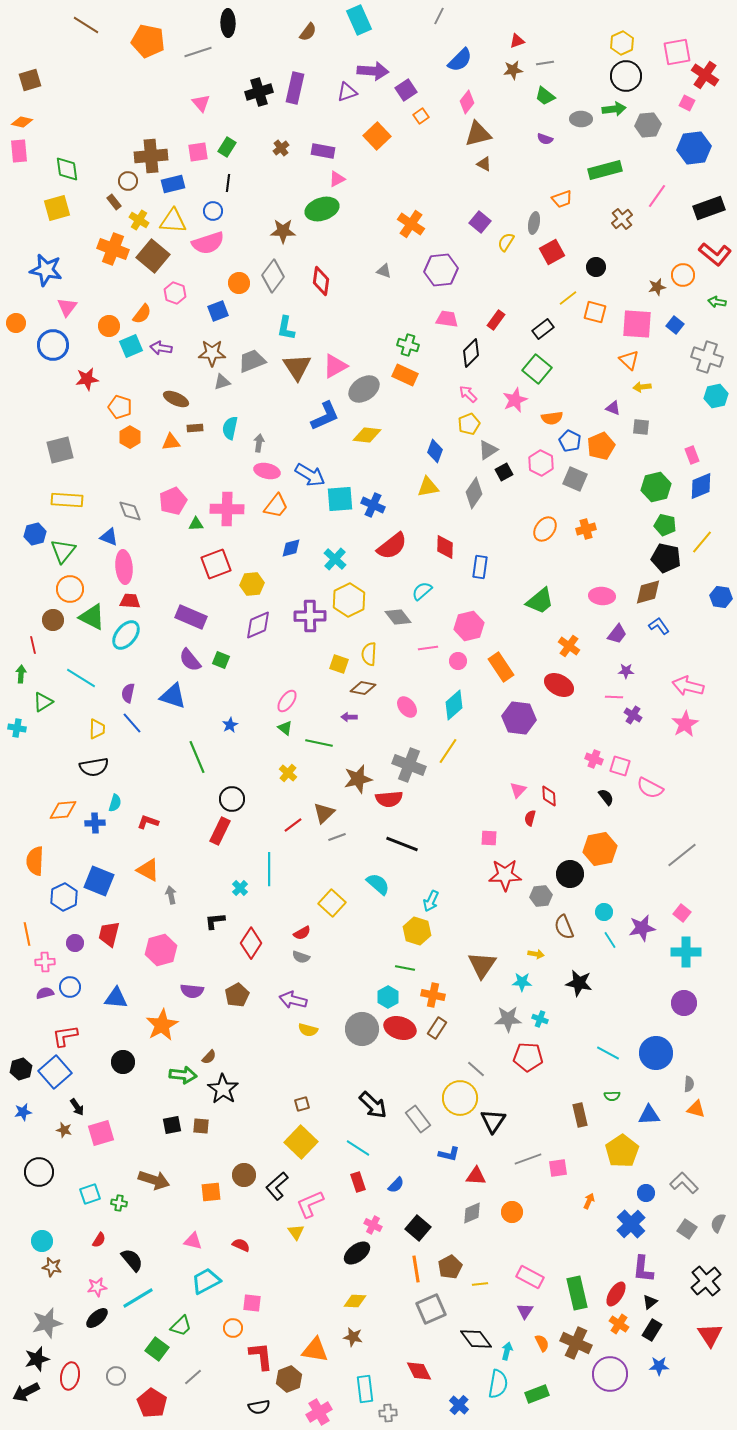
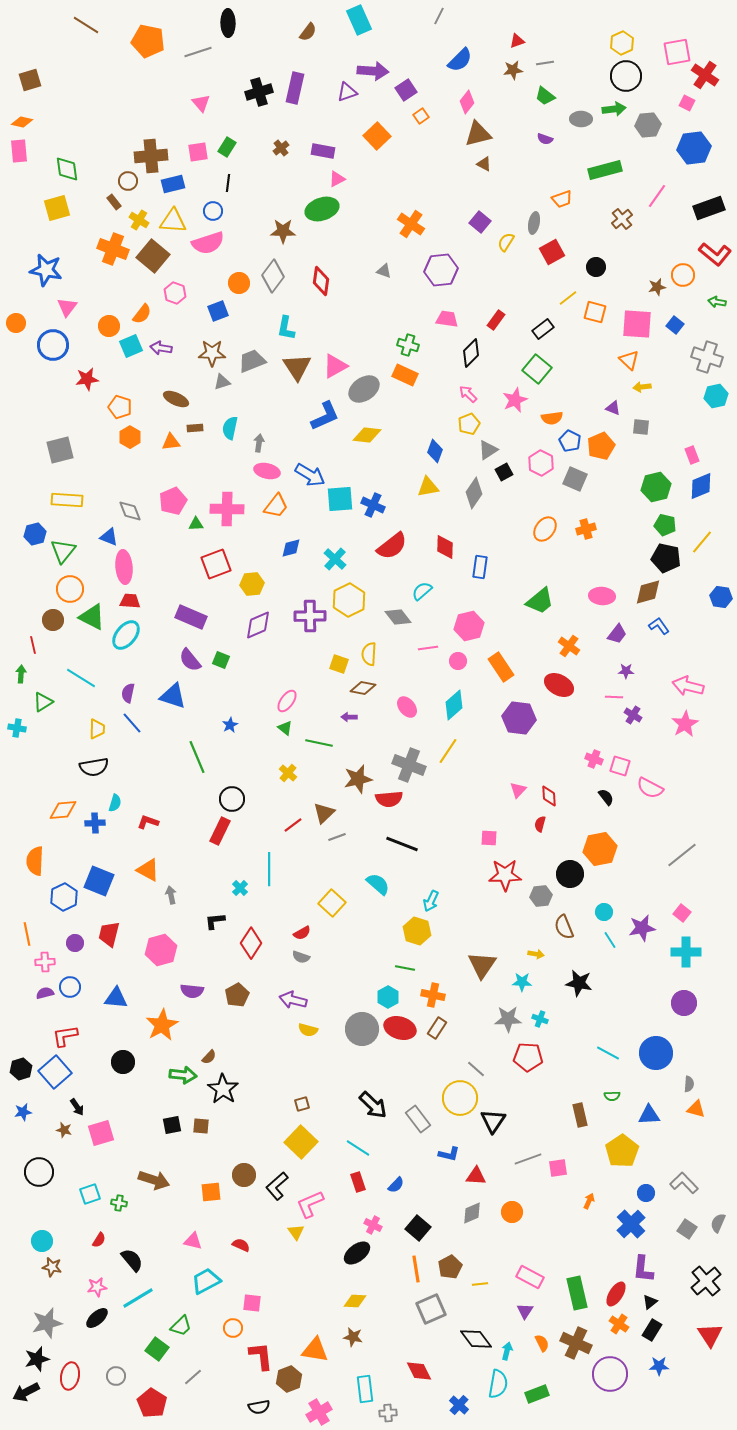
red semicircle at (530, 818): moved 10 px right, 6 px down
